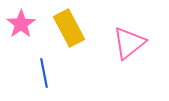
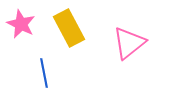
pink star: rotated 12 degrees counterclockwise
